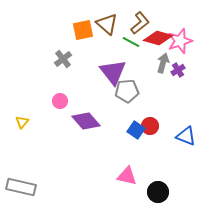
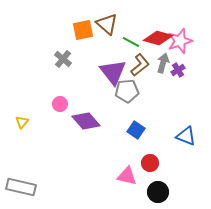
brown L-shape: moved 42 px down
gray cross: rotated 12 degrees counterclockwise
pink circle: moved 3 px down
red circle: moved 37 px down
